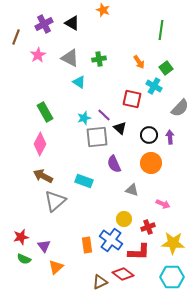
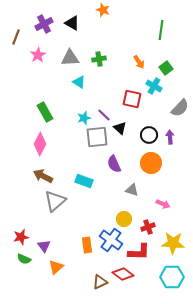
gray triangle at (70, 58): rotated 30 degrees counterclockwise
